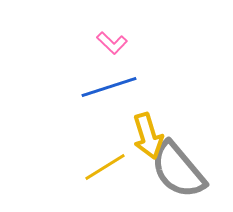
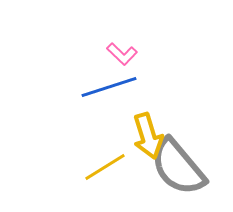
pink L-shape: moved 10 px right, 11 px down
gray semicircle: moved 3 px up
